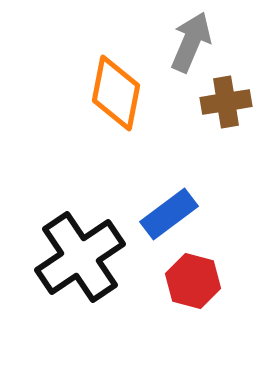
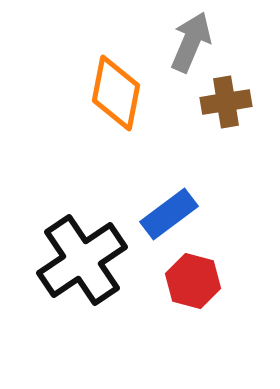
black cross: moved 2 px right, 3 px down
